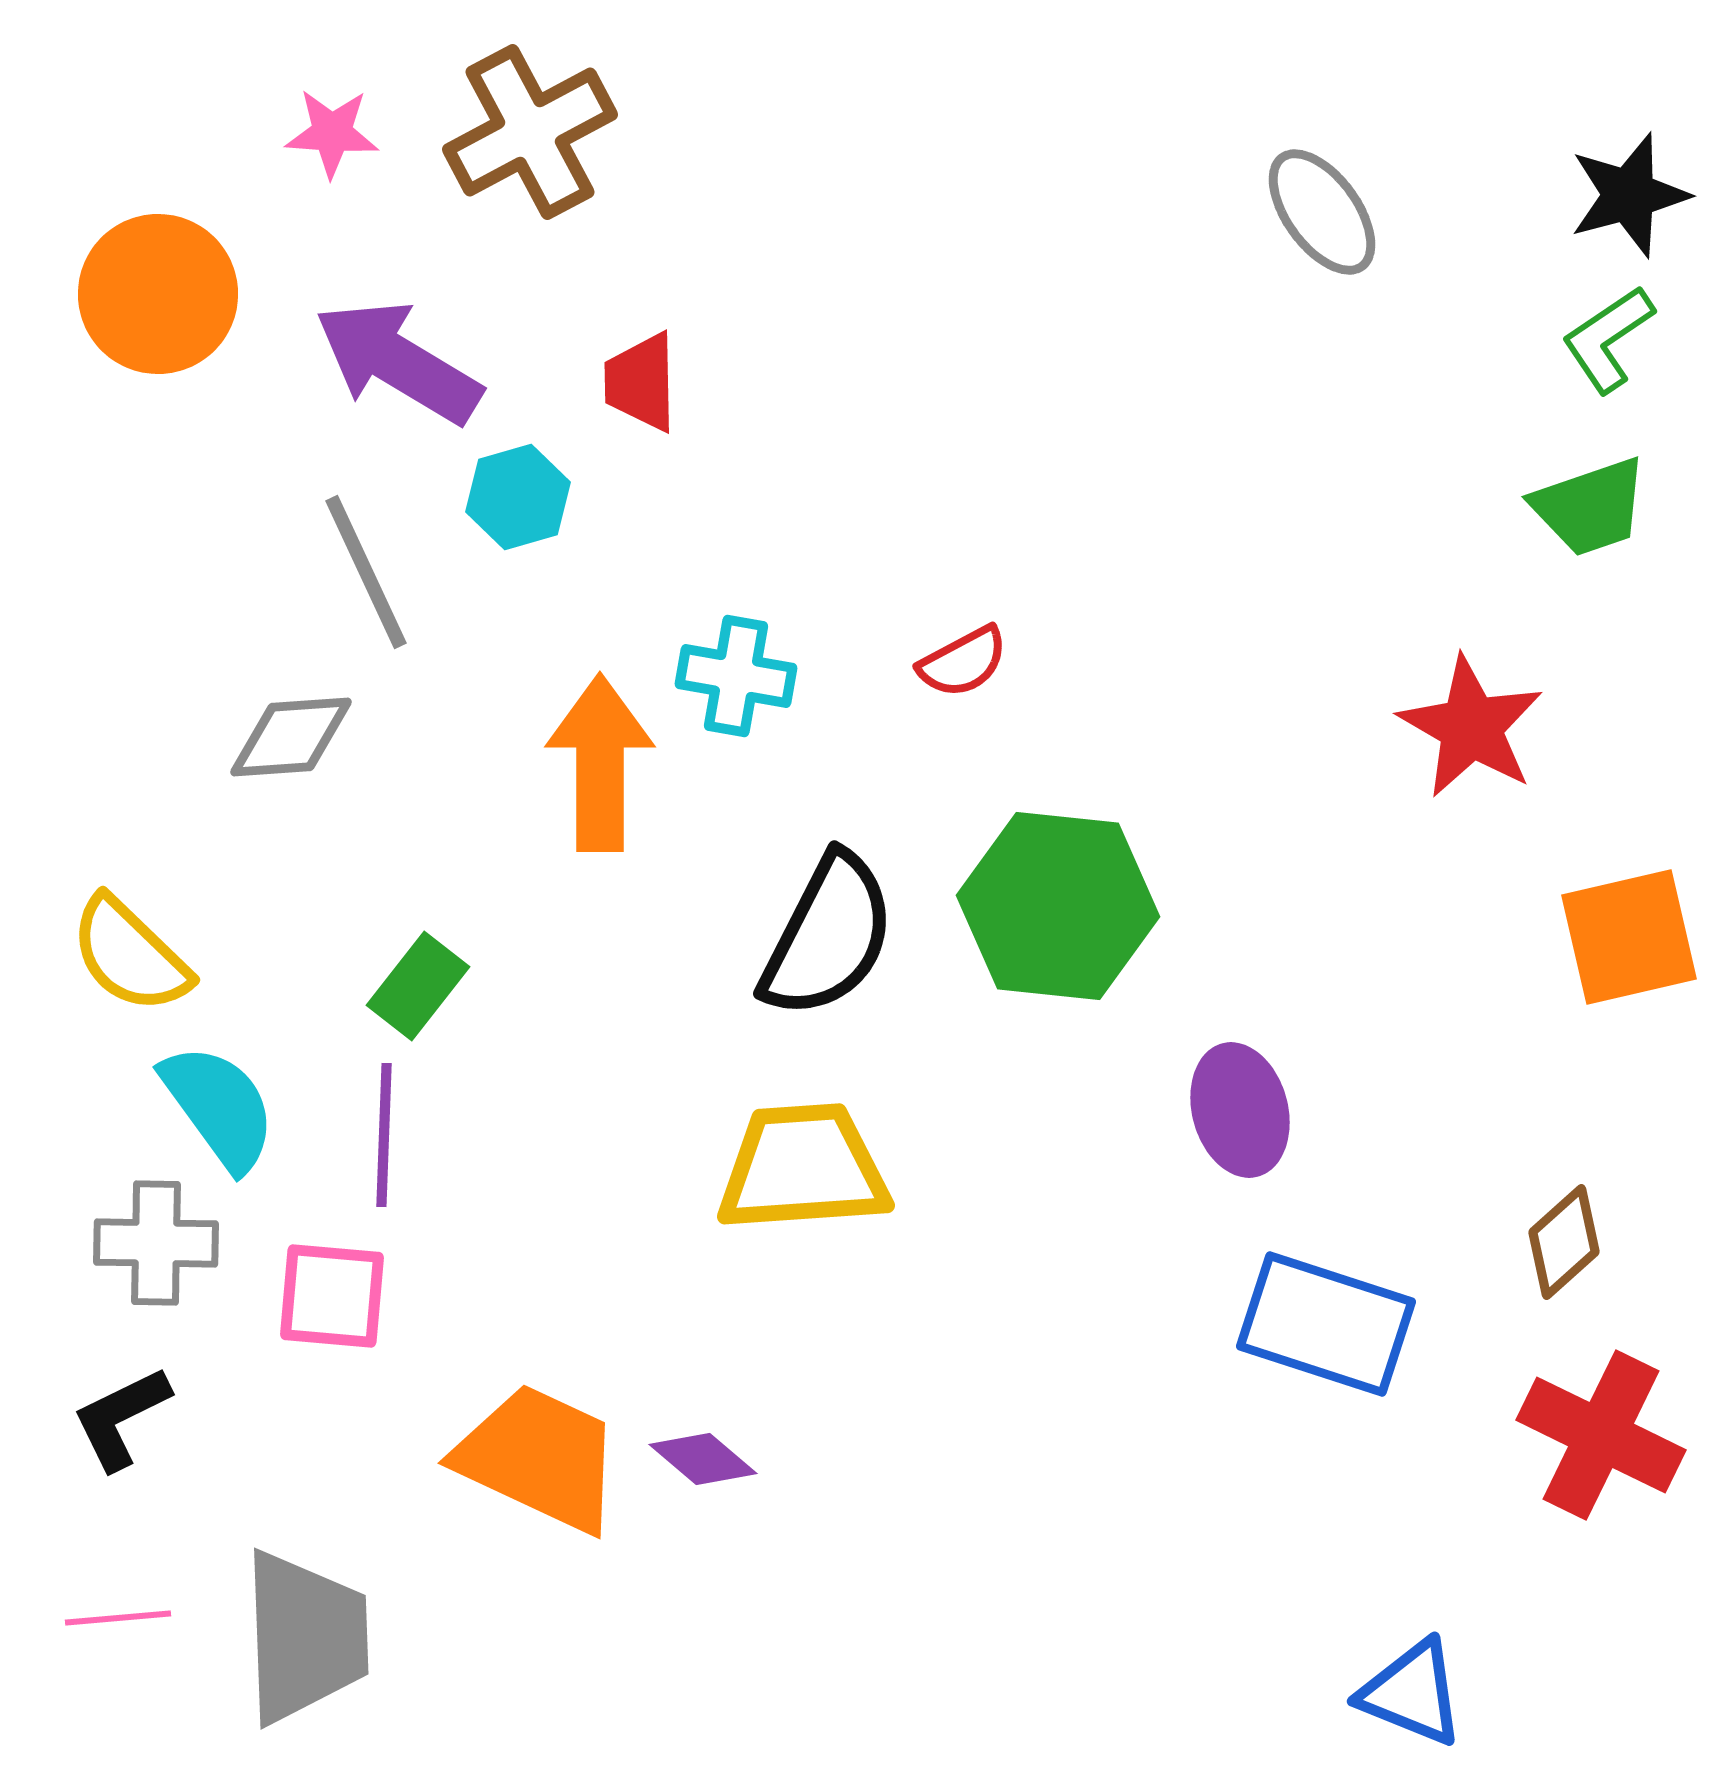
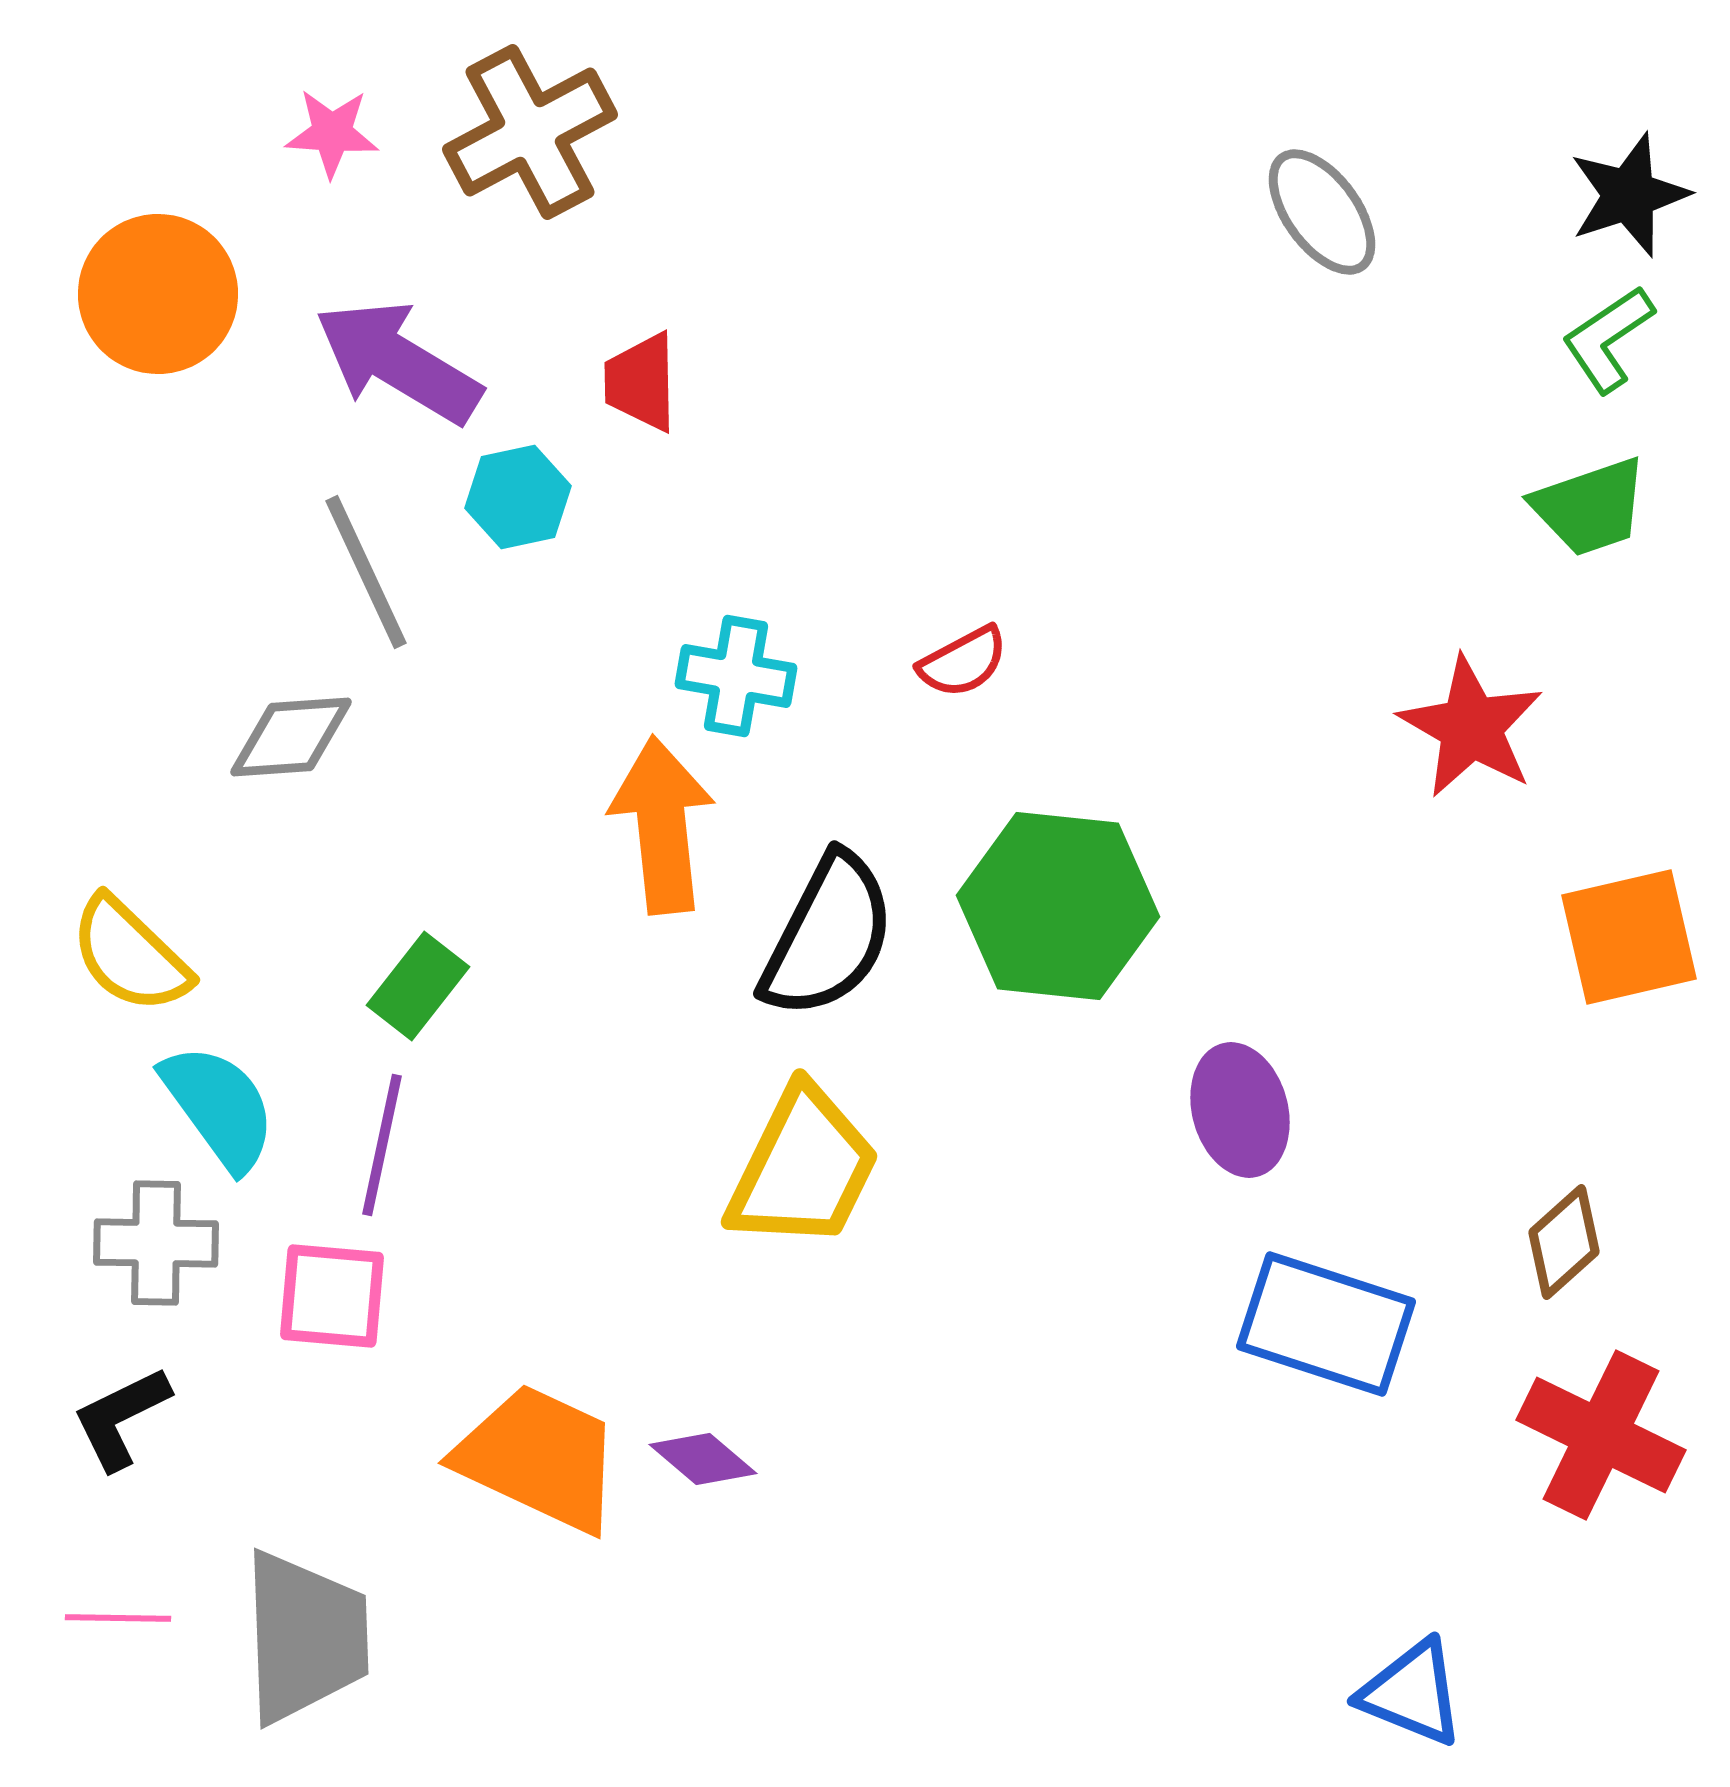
black star: rotated 3 degrees counterclockwise
cyan hexagon: rotated 4 degrees clockwise
orange arrow: moved 62 px right, 62 px down; rotated 6 degrees counterclockwise
purple line: moved 2 px left, 10 px down; rotated 10 degrees clockwise
yellow trapezoid: rotated 120 degrees clockwise
pink line: rotated 6 degrees clockwise
